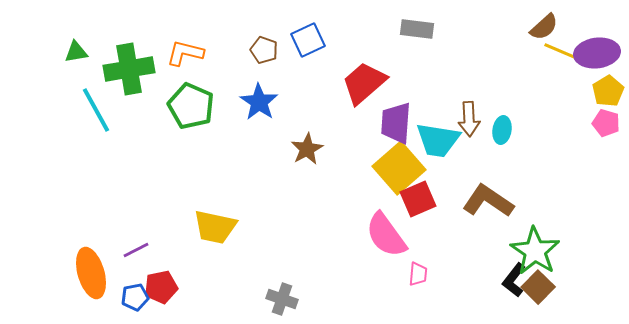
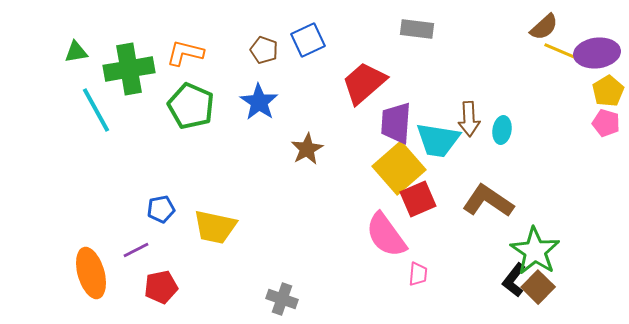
blue pentagon: moved 26 px right, 88 px up
